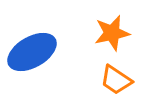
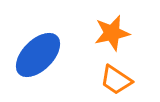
blue ellipse: moved 6 px right, 3 px down; rotated 15 degrees counterclockwise
